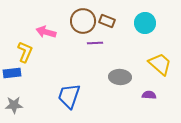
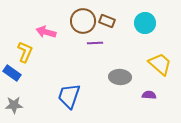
blue rectangle: rotated 42 degrees clockwise
